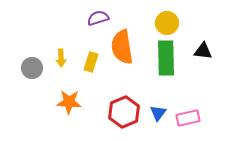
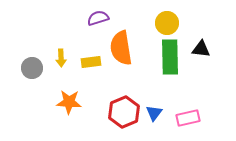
orange semicircle: moved 1 px left, 1 px down
black triangle: moved 2 px left, 2 px up
green rectangle: moved 4 px right, 1 px up
yellow rectangle: rotated 66 degrees clockwise
blue triangle: moved 4 px left
